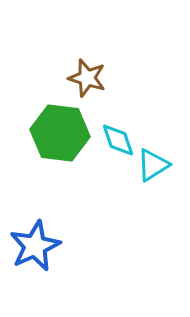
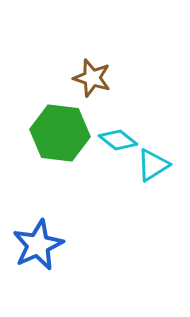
brown star: moved 5 px right
cyan diamond: rotated 33 degrees counterclockwise
blue star: moved 3 px right, 1 px up
